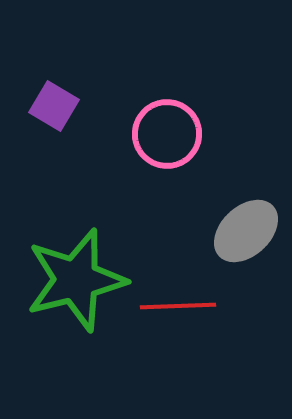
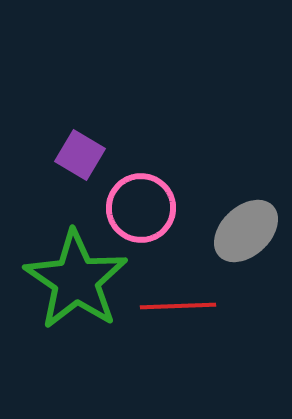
purple square: moved 26 px right, 49 px down
pink circle: moved 26 px left, 74 px down
green star: rotated 24 degrees counterclockwise
